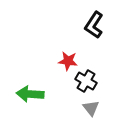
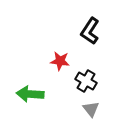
black L-shape: moved 4 px left, 6 px down
red star: moved 8 px left
gray triangle: moved 1 px down
